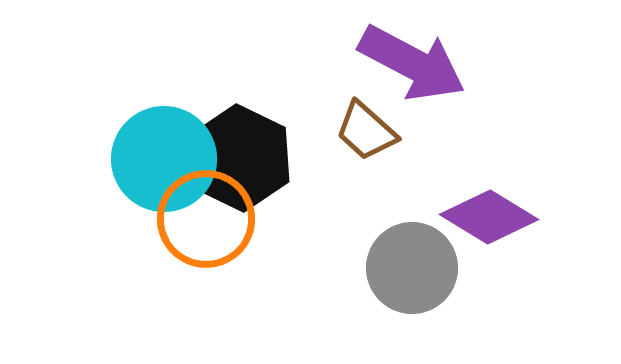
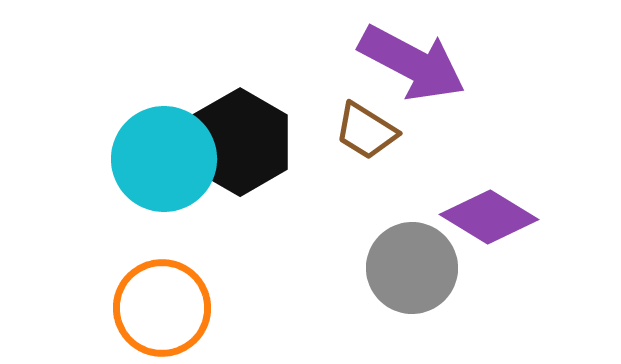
brown trapezoid: rotated 10 degrees counterclockwise
black hexagon: moved 16 px up; rotated 4 degrees clockwise
orange circle: moved 44 px left, 89 px down
